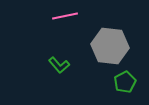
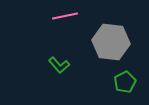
gray hexagon: moved 1 px right, 4 px up
